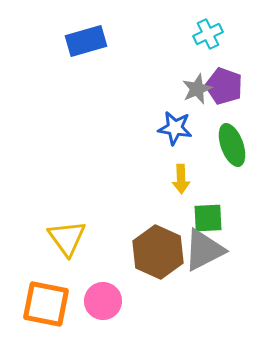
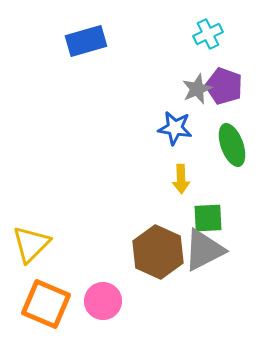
yellow triangle: moved 36 px left, 6 px down; rotated 21 degrees clockwise
orange square: rotated 12 degrees clockwise
